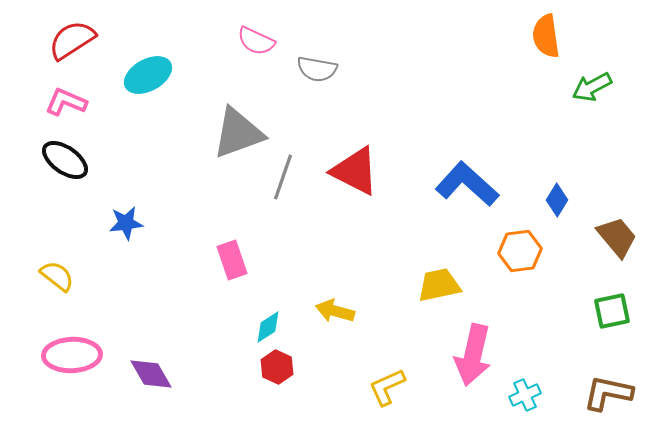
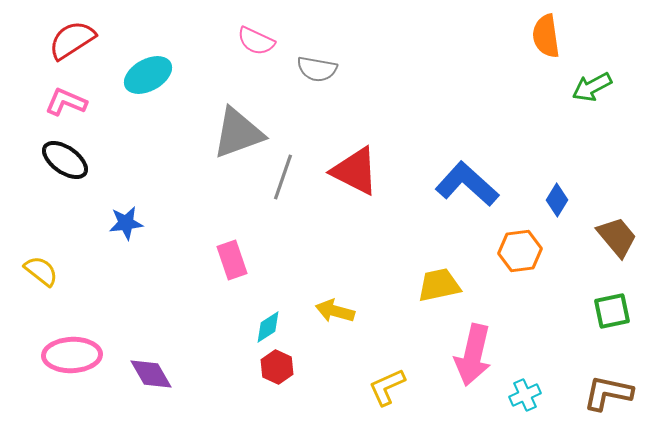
yellow semicircle: moved 16 px left, 5 px up
